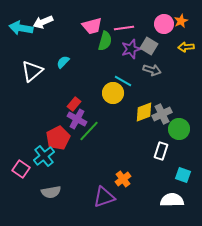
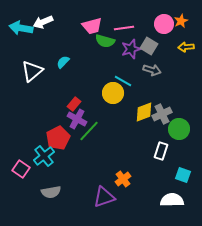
green semicircle: rotated 90 degrees clockwise
